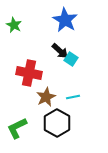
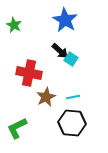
black hexagon: moved 15 px right; rotated 24 degrees counterclockwise
